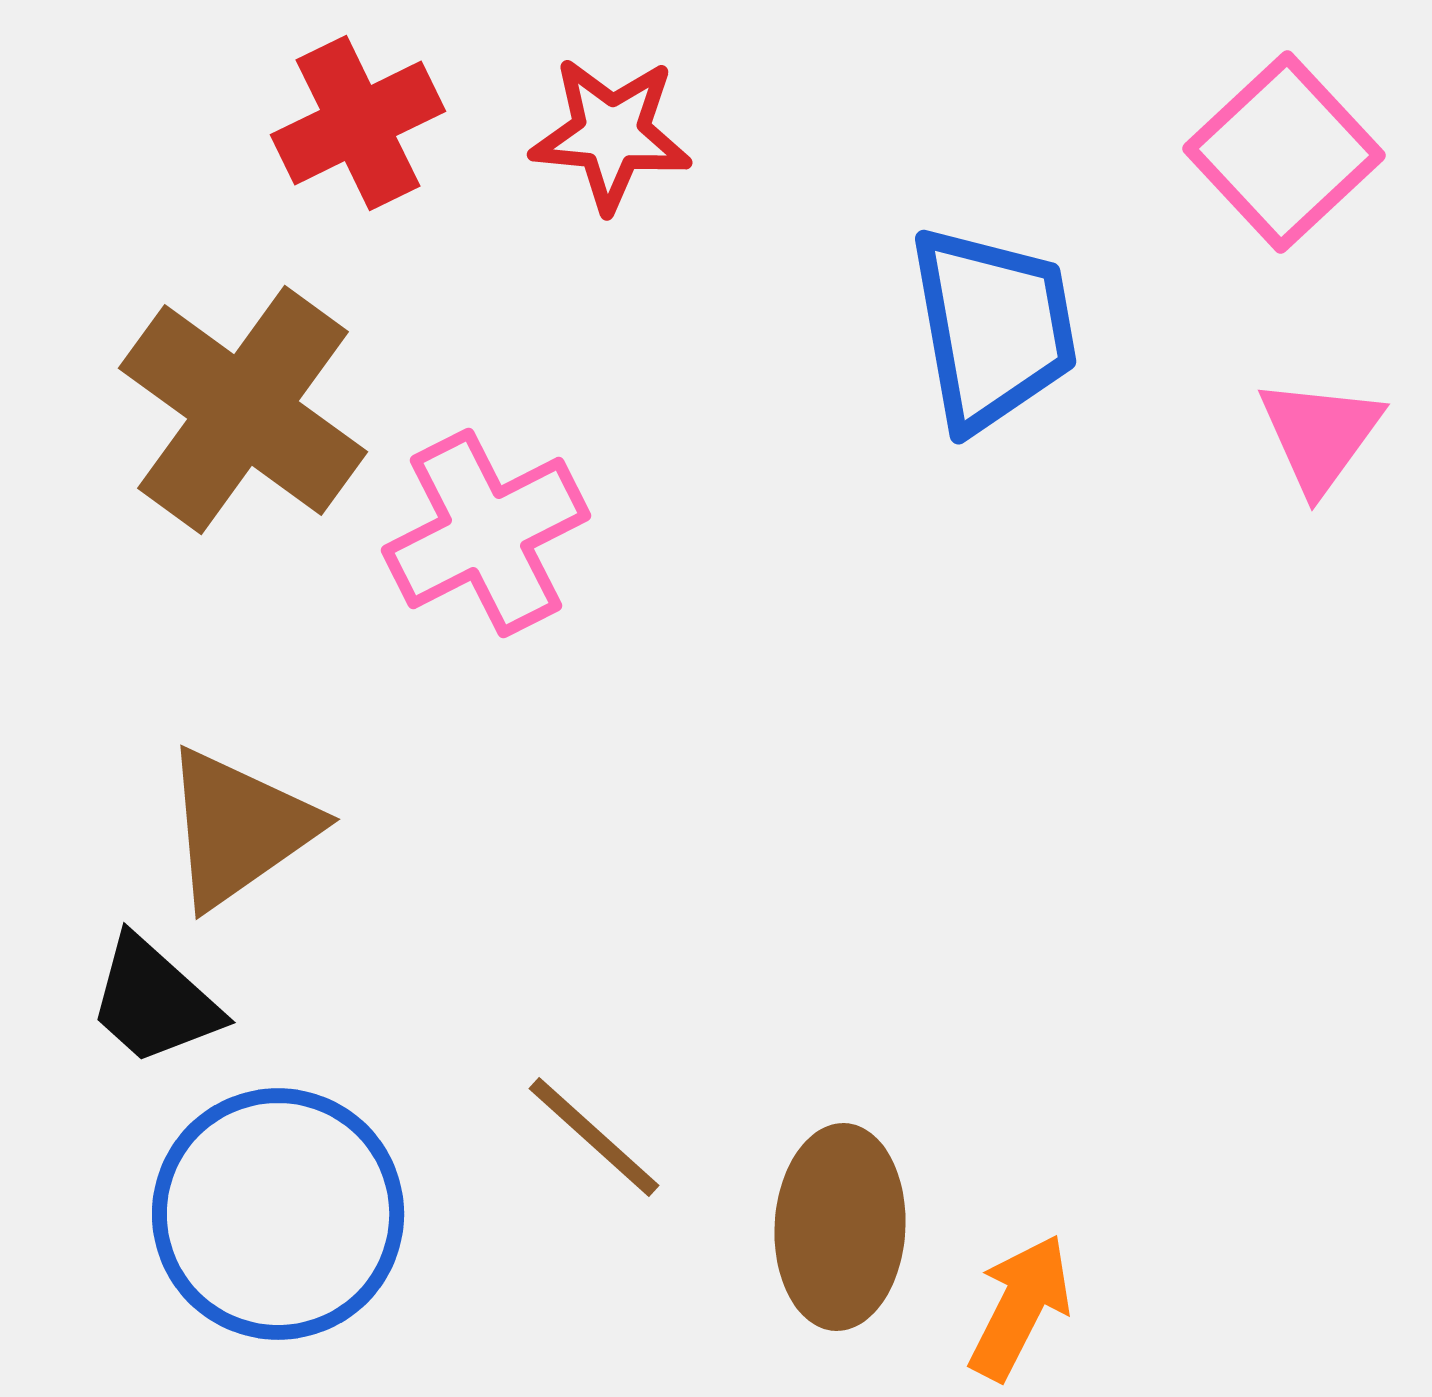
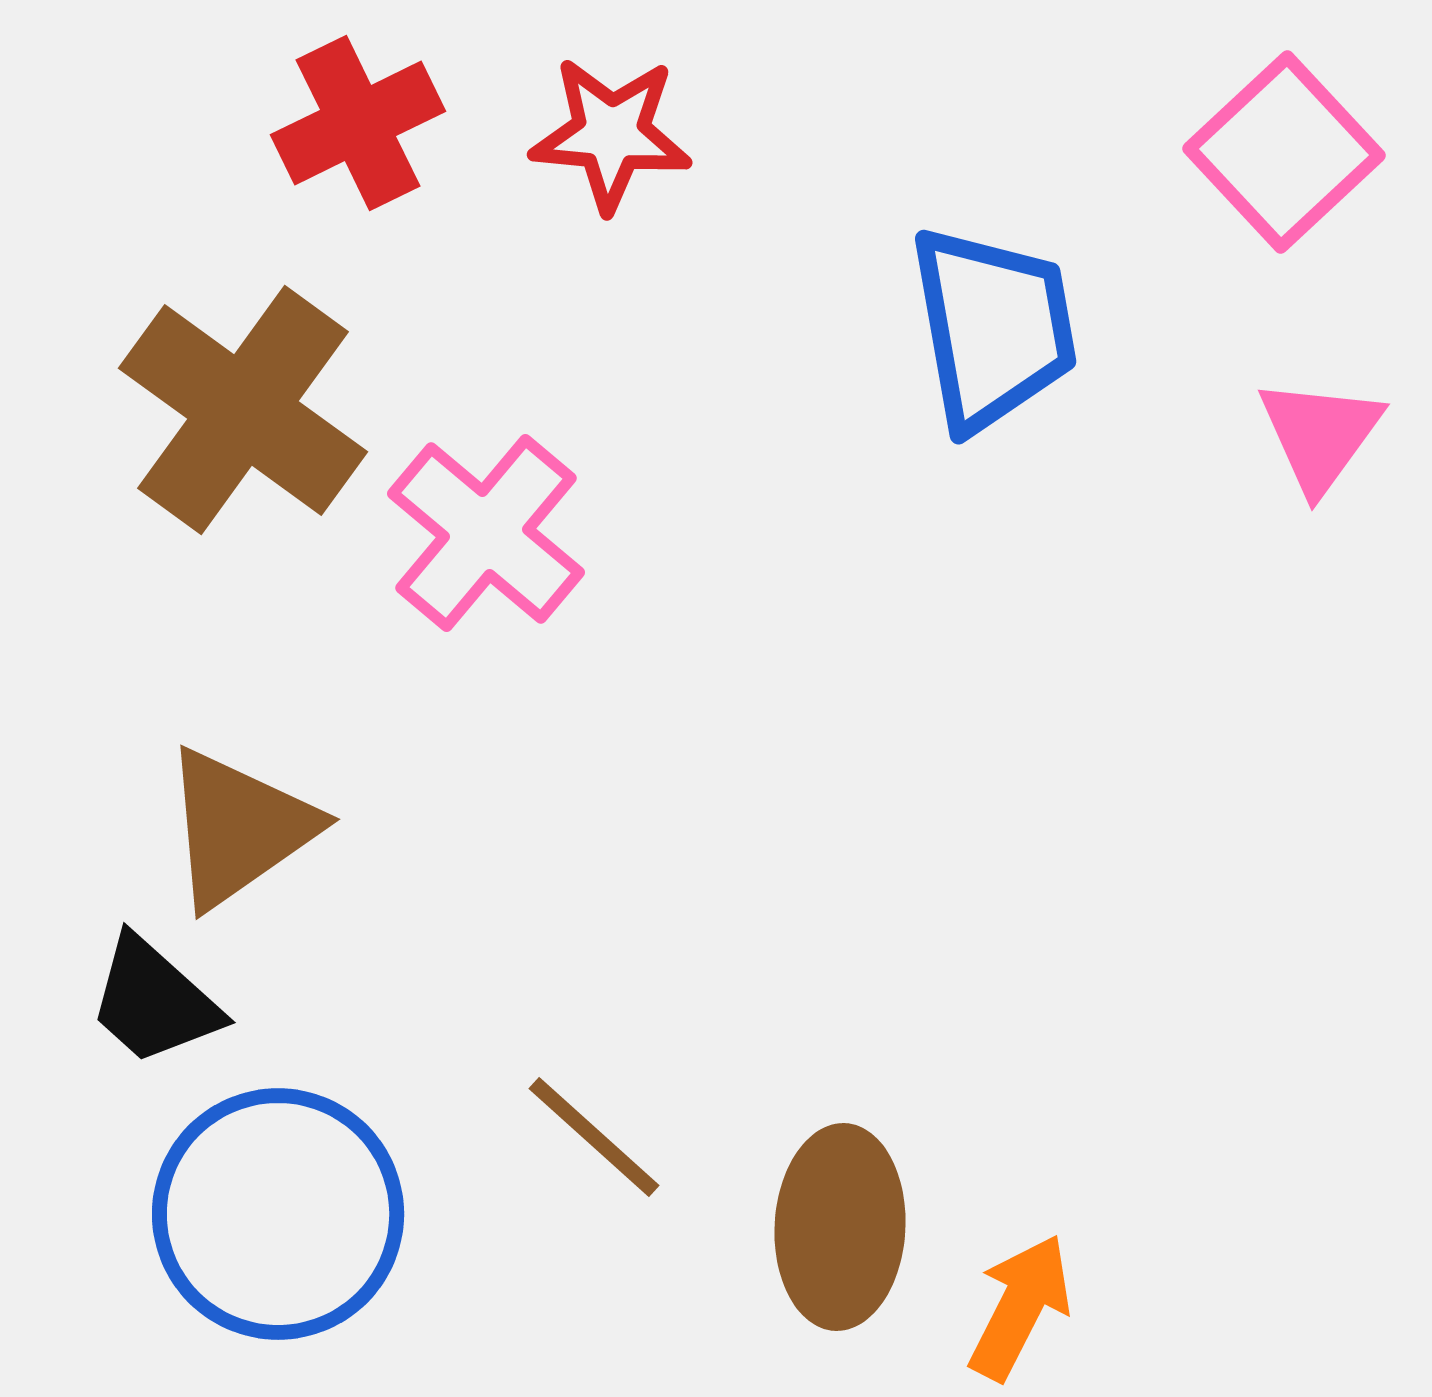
pink cross: rotated 23 degrees counterclockwise
